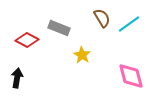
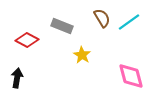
cyan line: moved 2 px up
gray rectangle: moved 3 px right, 2 px up
